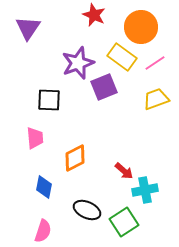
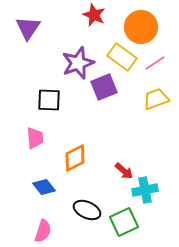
blue diamond: rotated 50 degrees counterclockwise
green square: rotated 8 degrees clockwise
